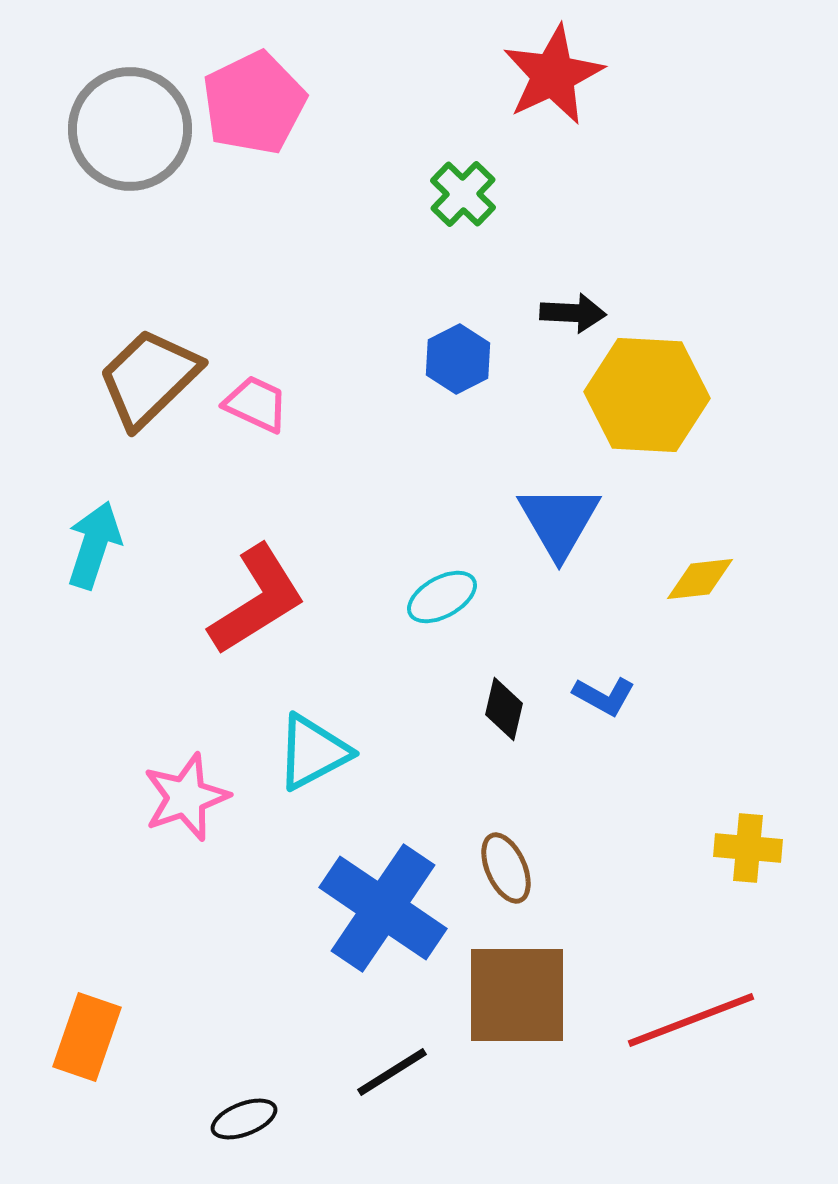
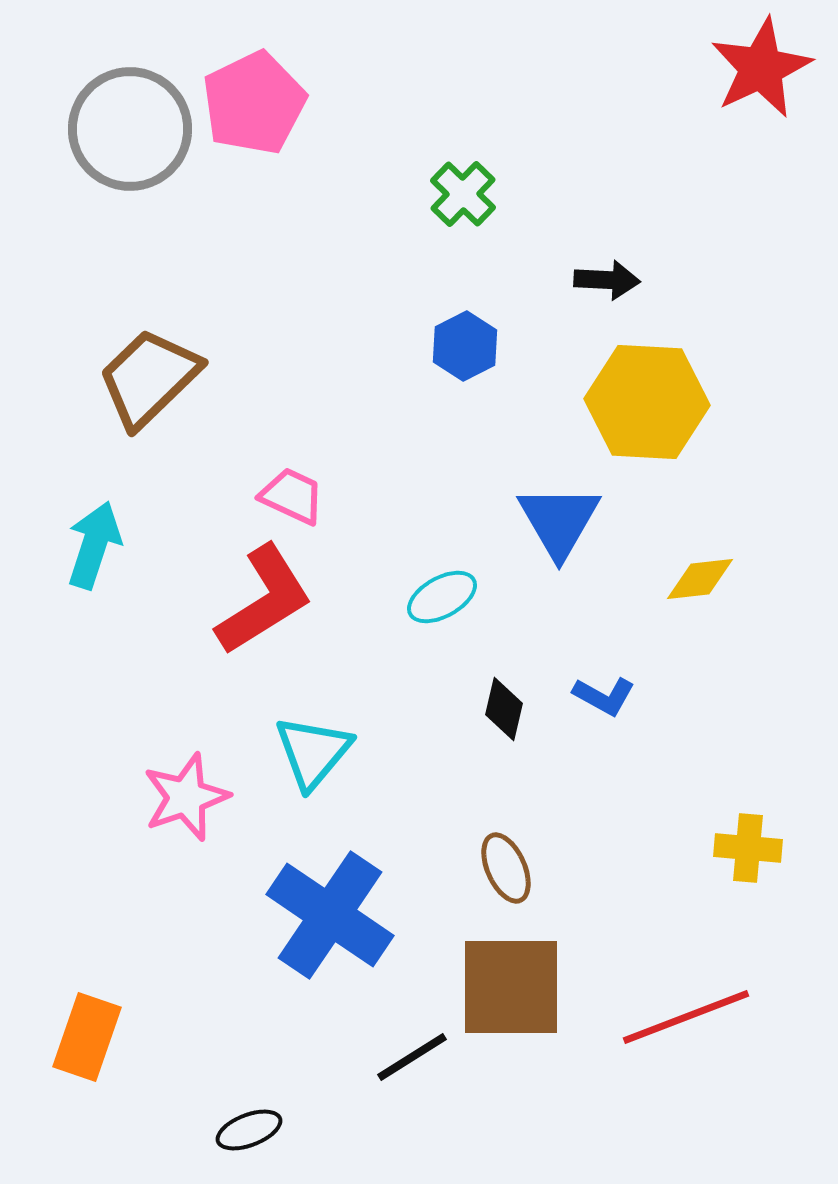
red star: moved 208 px right, 7 px up
black arrow: moved 34 px right, 33 px up
blue hexagon: moved 7 px right, 13 px up
yellow hexagon: moved 7 px down
pink trapezoid: moved 36 px right, 92 px down
red L-shape: moved 7 px right
cyan triangle: rotated 22 degrees counterclockwise
blue cross: moved 53 px left, 7 px down
brown square: moved 6 px left, 8 px up
red line: moved 5 px left, 3 px up
black line: moved 20 px right, 15 px up
black ellipse: moved 5 px right, 11 px down
